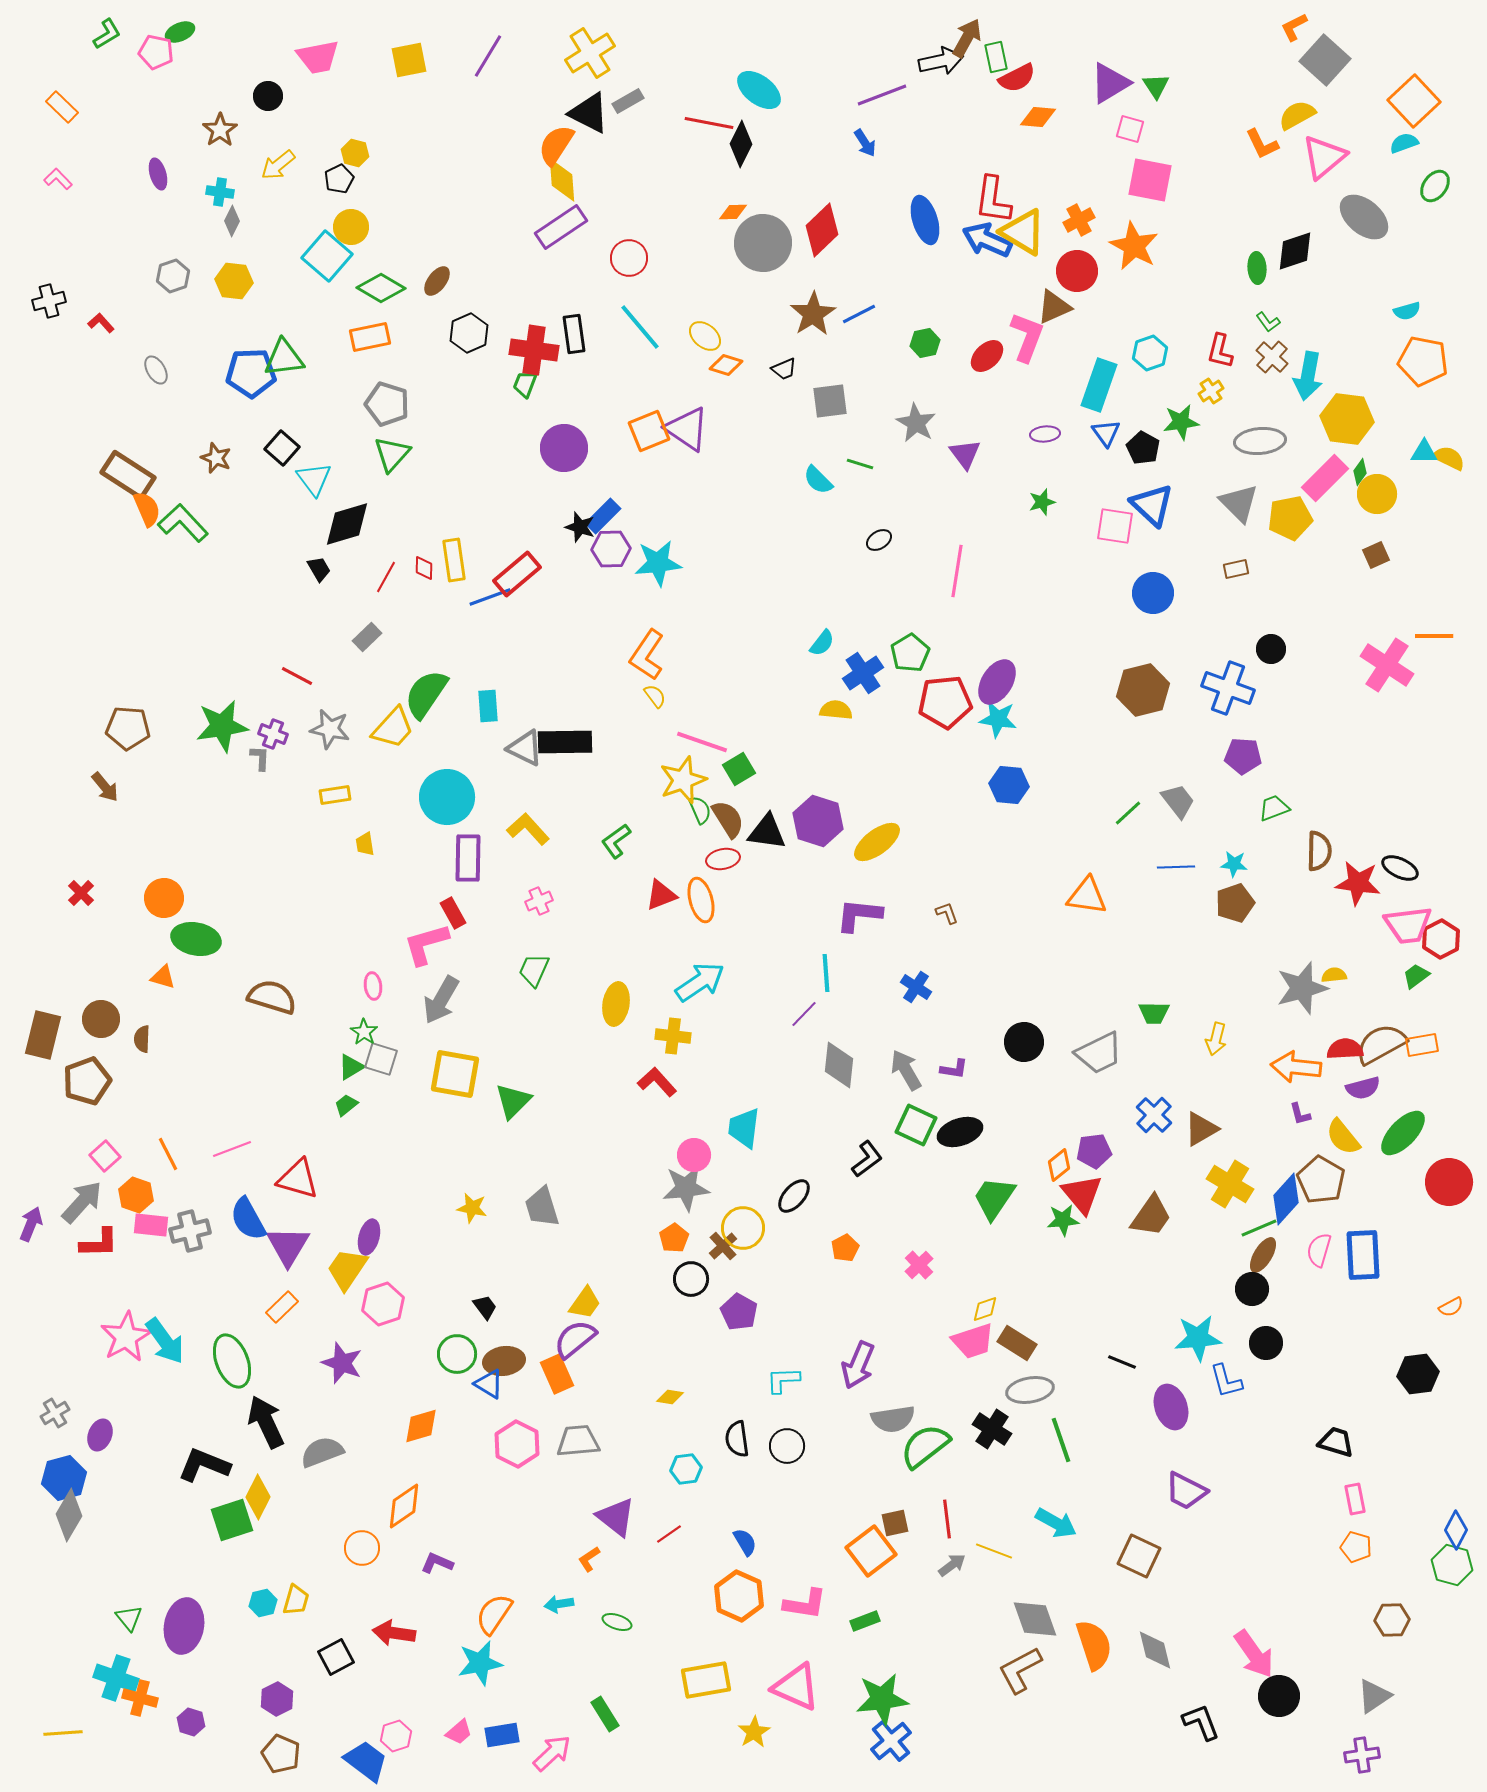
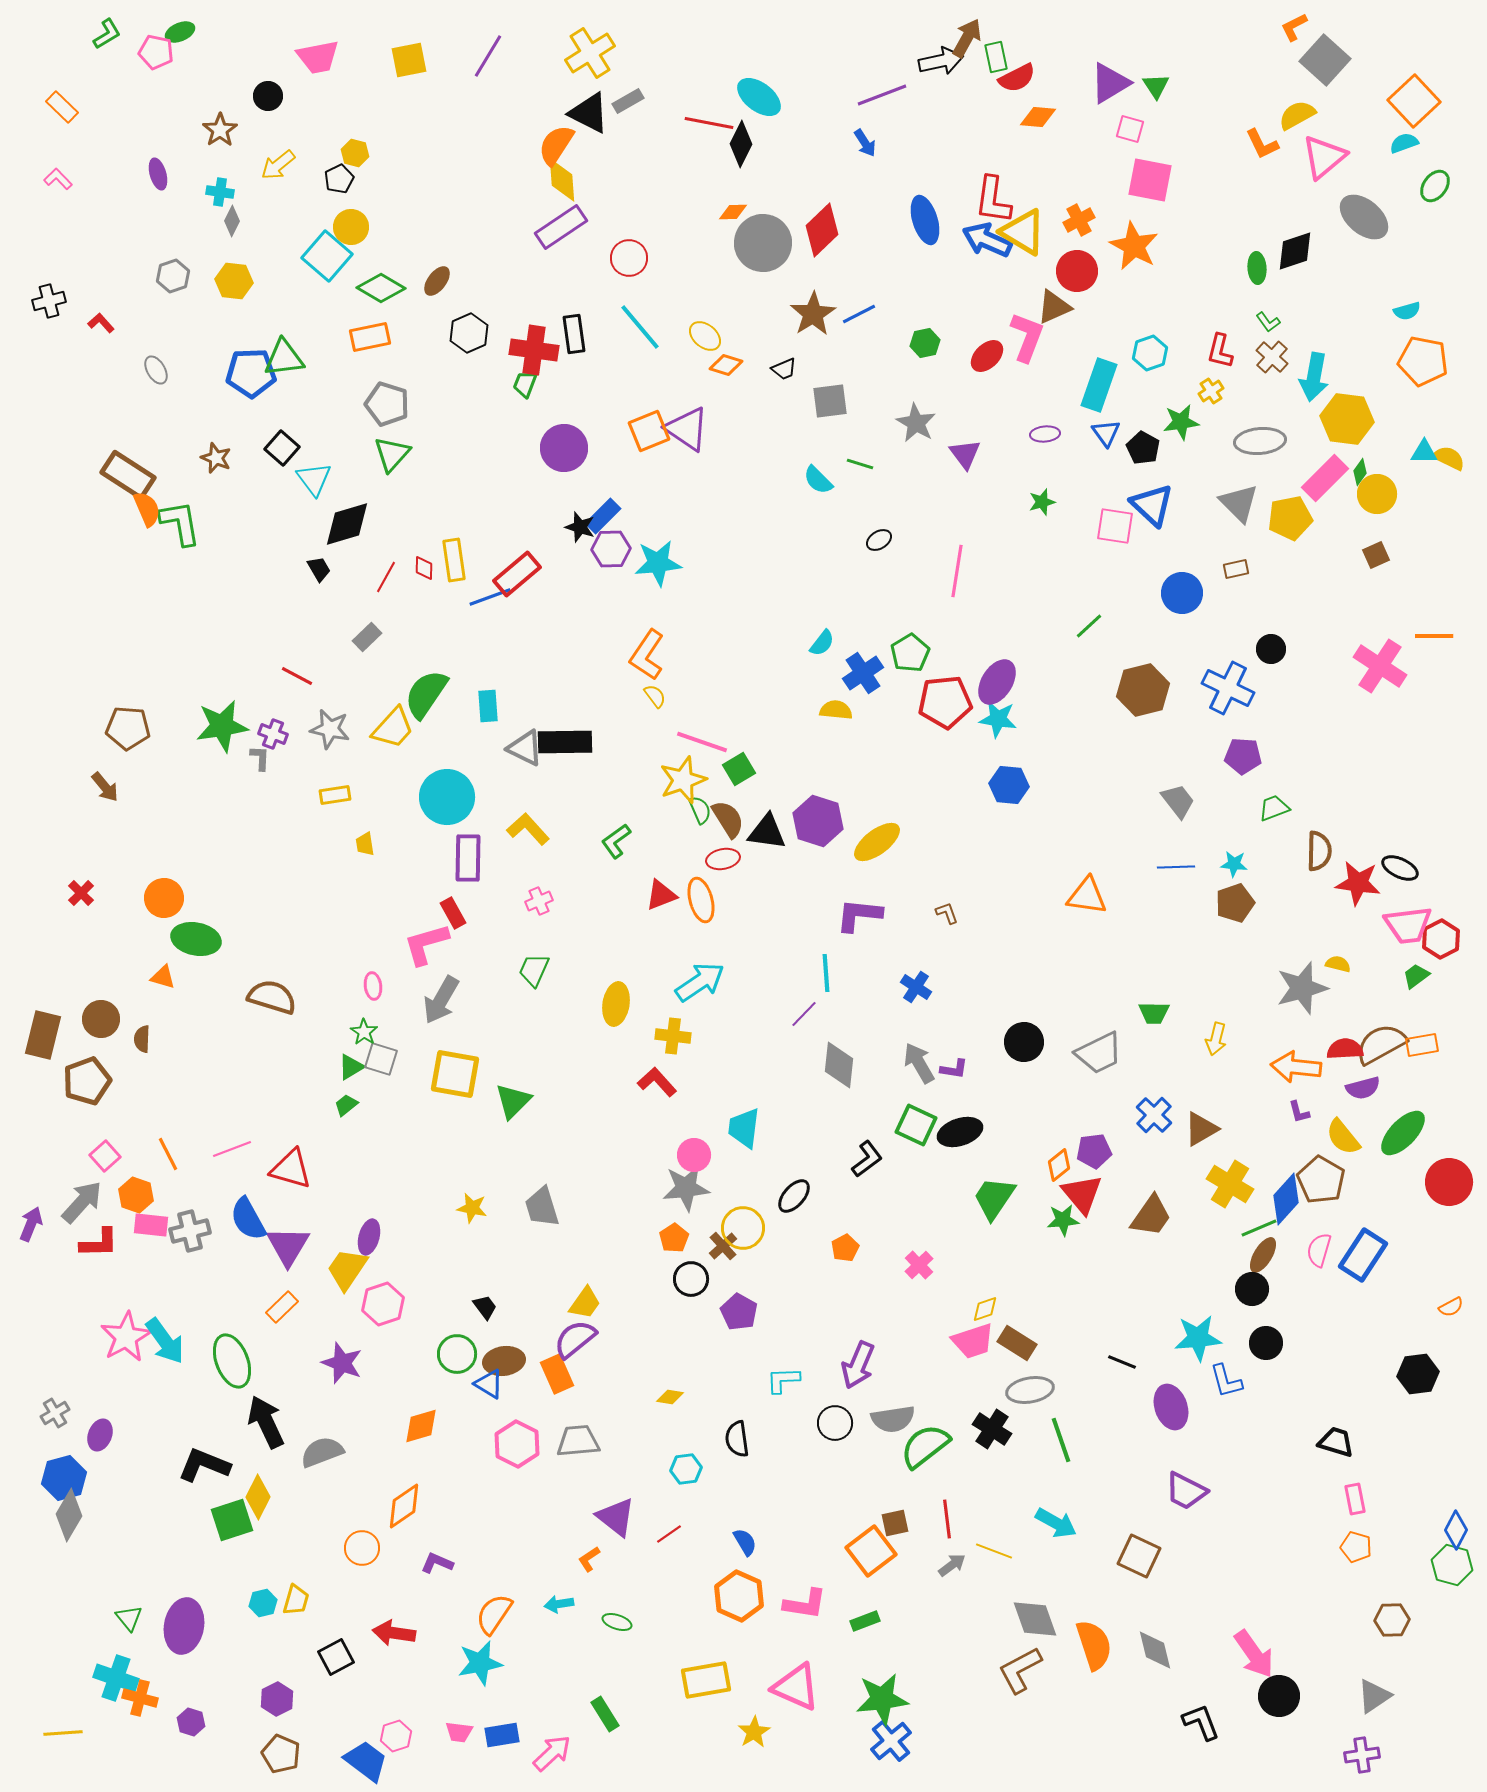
cyan ellipse at (759, 90): moved 7 px down
cyan arrow at (1308, 376): moved 6 px right, 1 px down
green L-shape at (183, 523): moved 3 px left; rotated 33 degrees clockwise
blue circle at (1153, 593): moved 29 px right
pink cross at (1387, 665): moved 7 px left, 1 px down
blue cross at (1228, 688): rotated 6 degrees clockwise
green line at (1128, 813): moved 39 px left, 187 px up
yellow semicircle at (1334, 975): moved 4 px right, 11 px up; rotated 20 degrees clockwise
gray arrow at (906, 1070): moved 13 px right, 7 px up
purple L-shape at (1300, 1114): moved 1 px left, 2 px up
red triangle at (298, 1179): moved 7 px left, 10 px up
blue rectangle at (1363, 1255): rotated 36 degrees clockwise
black circle at (787, 1446): moved 48 px right, 23 px up
pink trapezoid at (459, 1732): rotated 48 degrees clockwise
